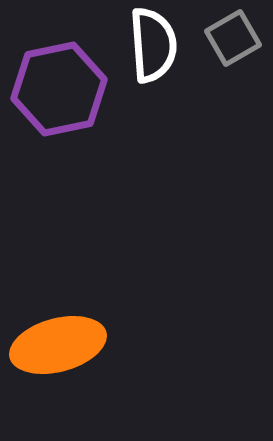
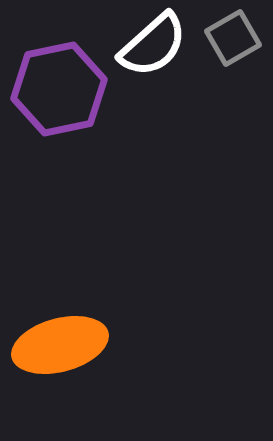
white semicircle: rotated 52 degrees clockwise
orange ellipse: moved 2 px right
